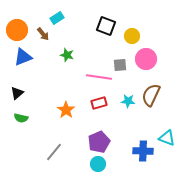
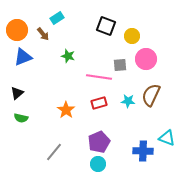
green star: moved 1 px right, 1 px down
